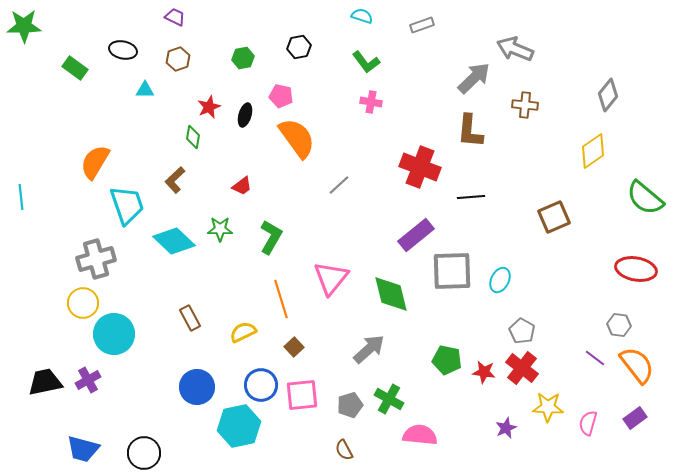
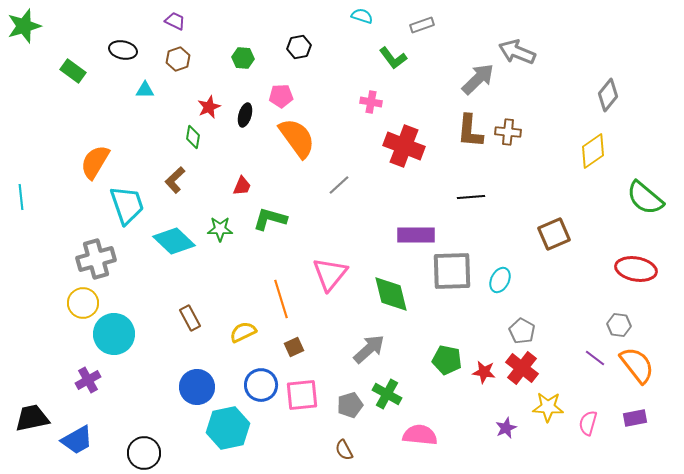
purple trapezoid at (175, 17): moved 4 px down
green star at (24, 26): rotated 16 degrees counterclockwise
gray arrow at (515, 49): moved 2 px right, 3 px down
green hexagon at (243, 58): rotated 15 degrees clockwise
green L-shape at (366, 62): moved 27 px right, 4 px up
green rectangle at (75, 68): moved 2 px left, 3 px down
gray arrow at (474, 78): moved 4 px right, 1 px down
pink pentagon at (281, 96): rotated 15 degrees counterclockwise
brown cross at (525, 105): moved 17 px left, 27 px down
red cross at (420, 167): moved 16 px left, 21 px up
red trapezoid at (242, 186): rotated 30 degrees counterclockwise
brown square at (554, 217): moved 17 px down
purple rectangle at (416, 235): rotated 39 degrees clockwise
green L-shape at (271, 237): moved 1 px left, 18 px up; rotated 104 degrees counterclockwise
pink triangle at (331, 278): moved 1 px left, 4 px up
brown square at (294, 347): rotated 18 degrees clockwise
black trapezoid at (45, 382): moved 13 px left, 36 px down
green cross at (389, 399): moved 2 px left, 5 px up
purple rectangle at (635, 418): rotated 25 degrees clockwise
cyan hexagon at (239, 426): moved 11 px left, 2 px down
blue trapezoid at (83, 449): moved 6 px left, 9 px up; rotated 44 degrees counterclockwise
